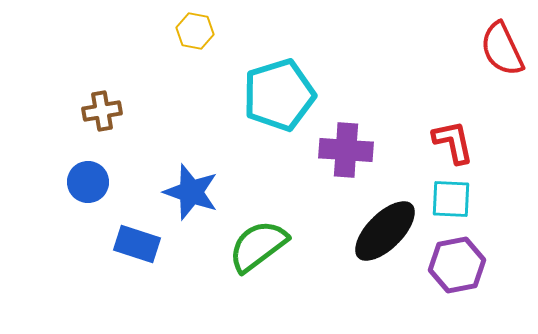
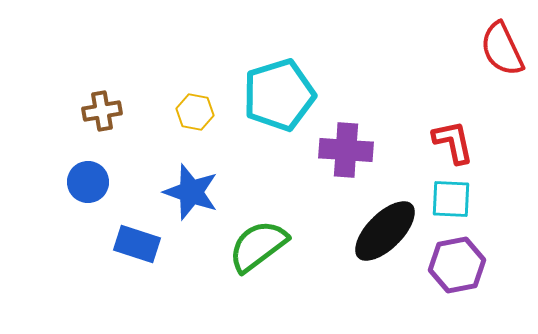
yellow hexagon: moved 81 px down
